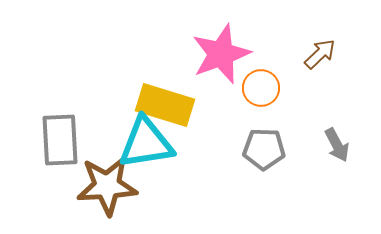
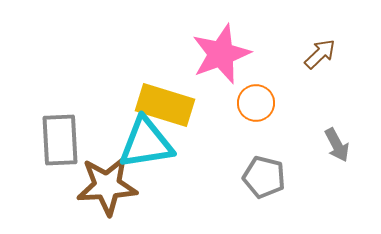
orange circle: moved 5 px left, 15 px down
gray pentagon: moved 28 px down; rotated 12 degrees clockwise
